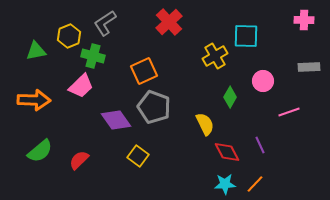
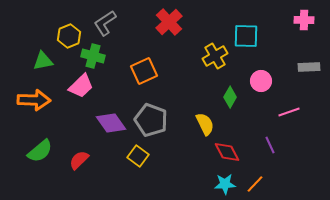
green triangle: moved 7 px right, 10 px down
pink circle: moved 2 px left
gray pentagon: moved 3 px left, 13 px down
purple diamond: moved 5 px left, 3 px down
purple line: moved 10 px right
